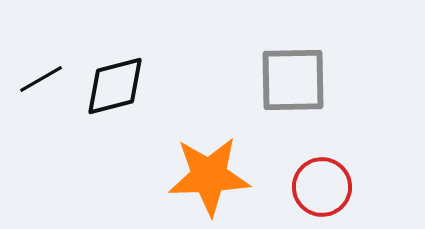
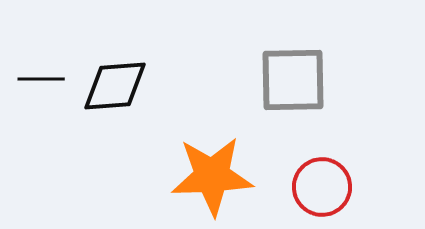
black line: rotated 30 degrees clockwise
black diamond: rotated 10 degrees clockwise
orange star: moved 3 px right
